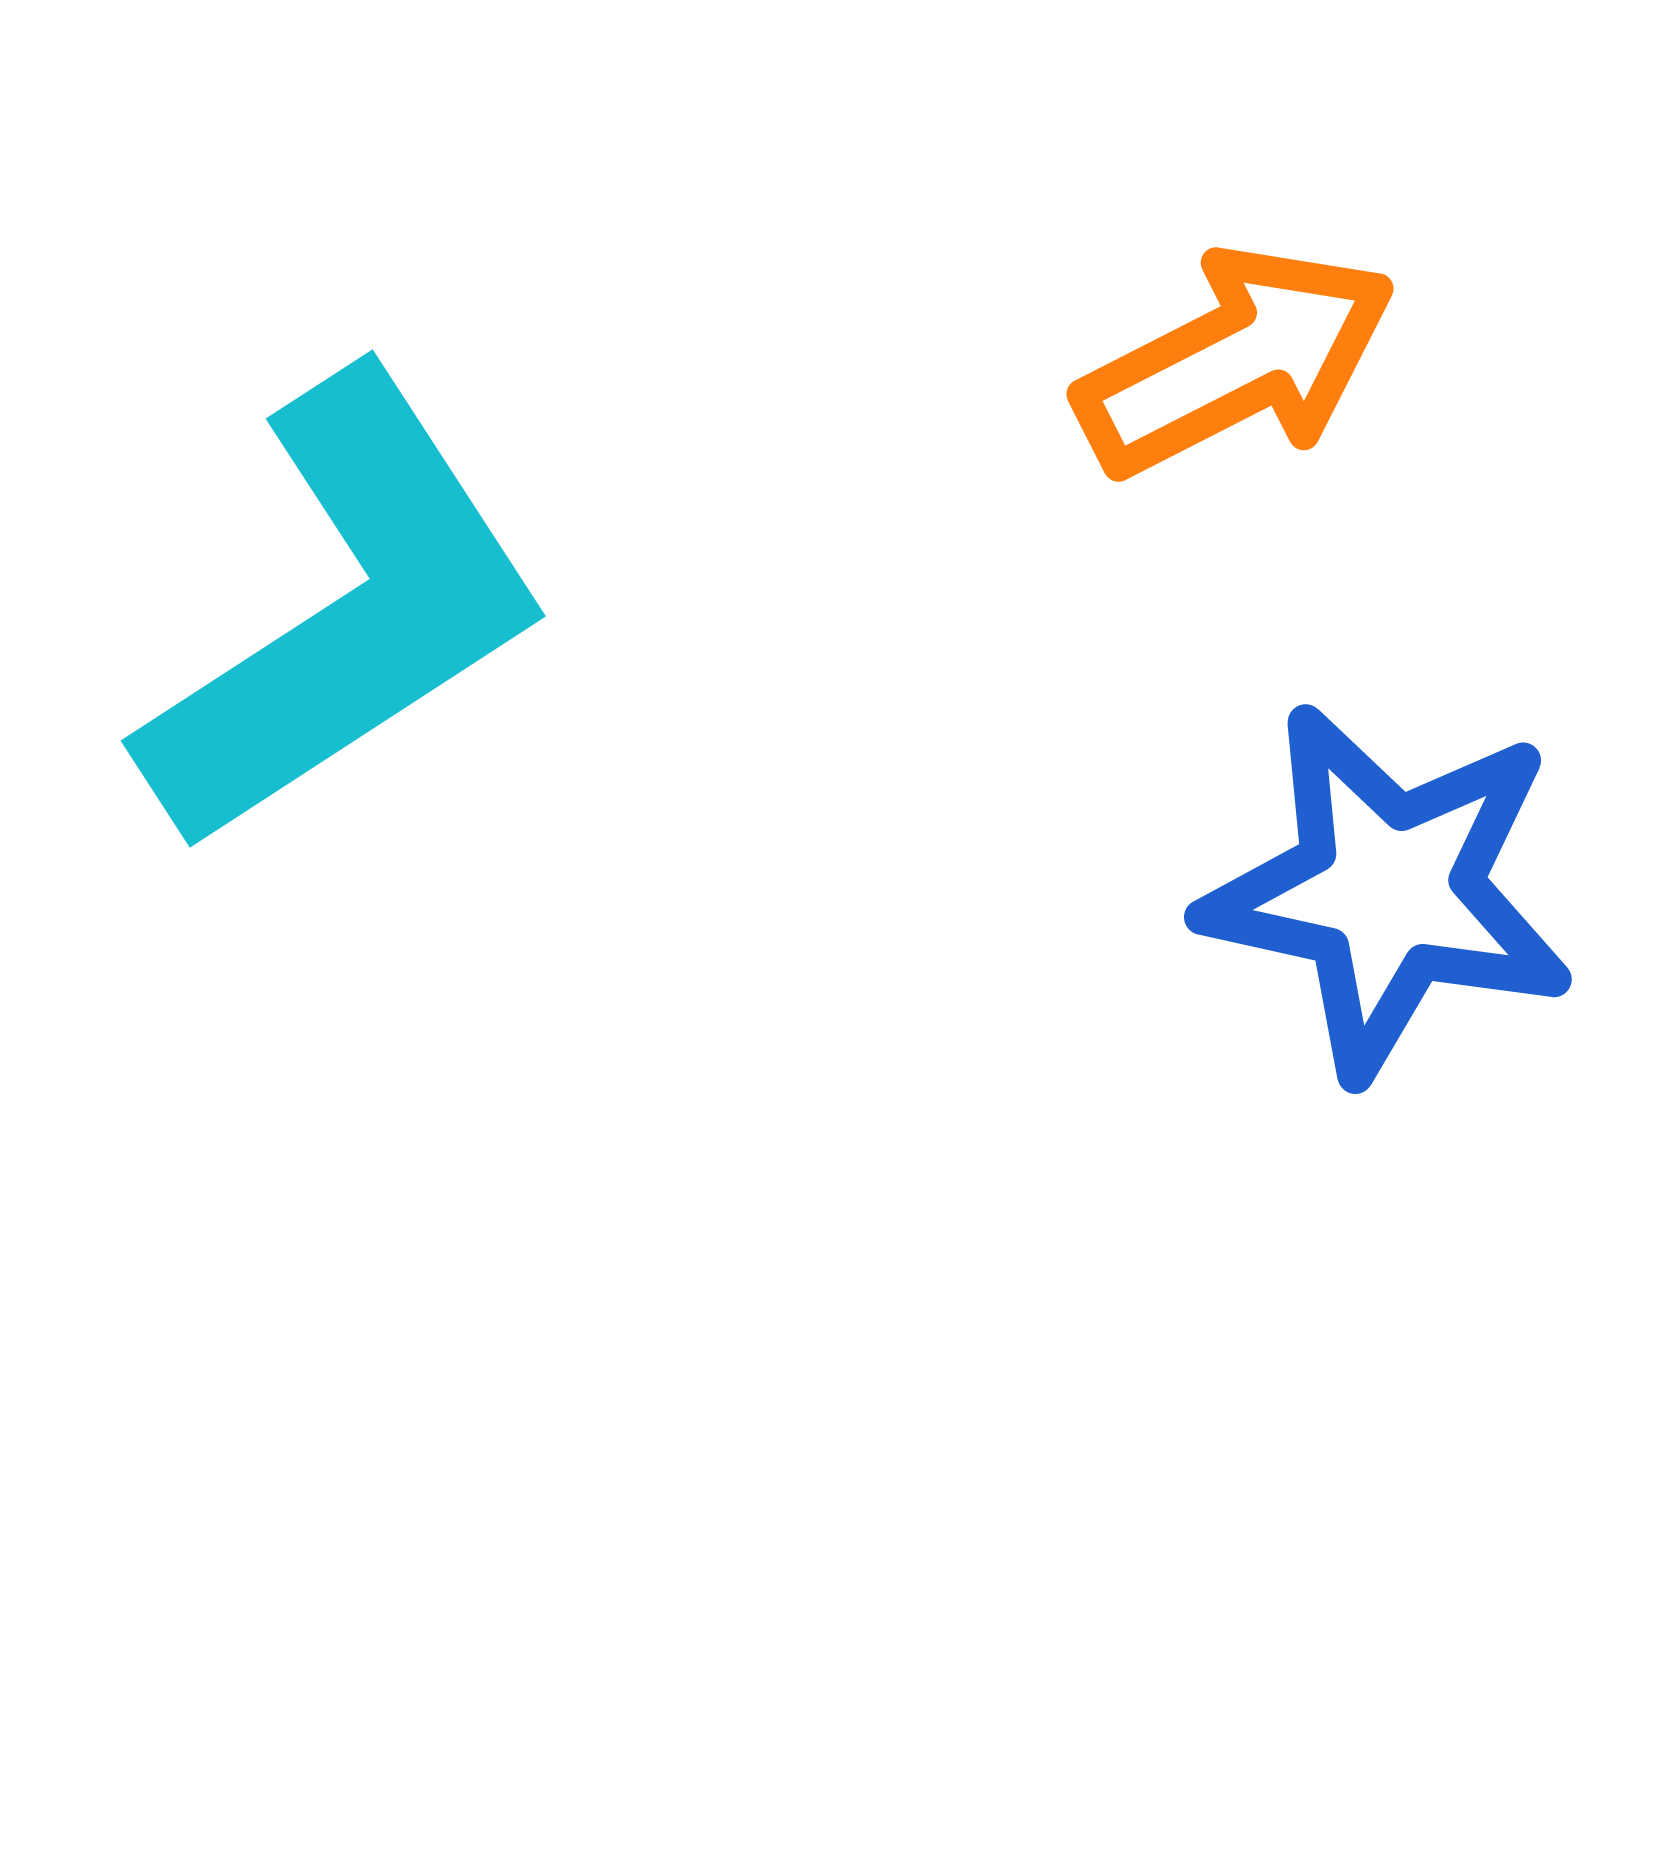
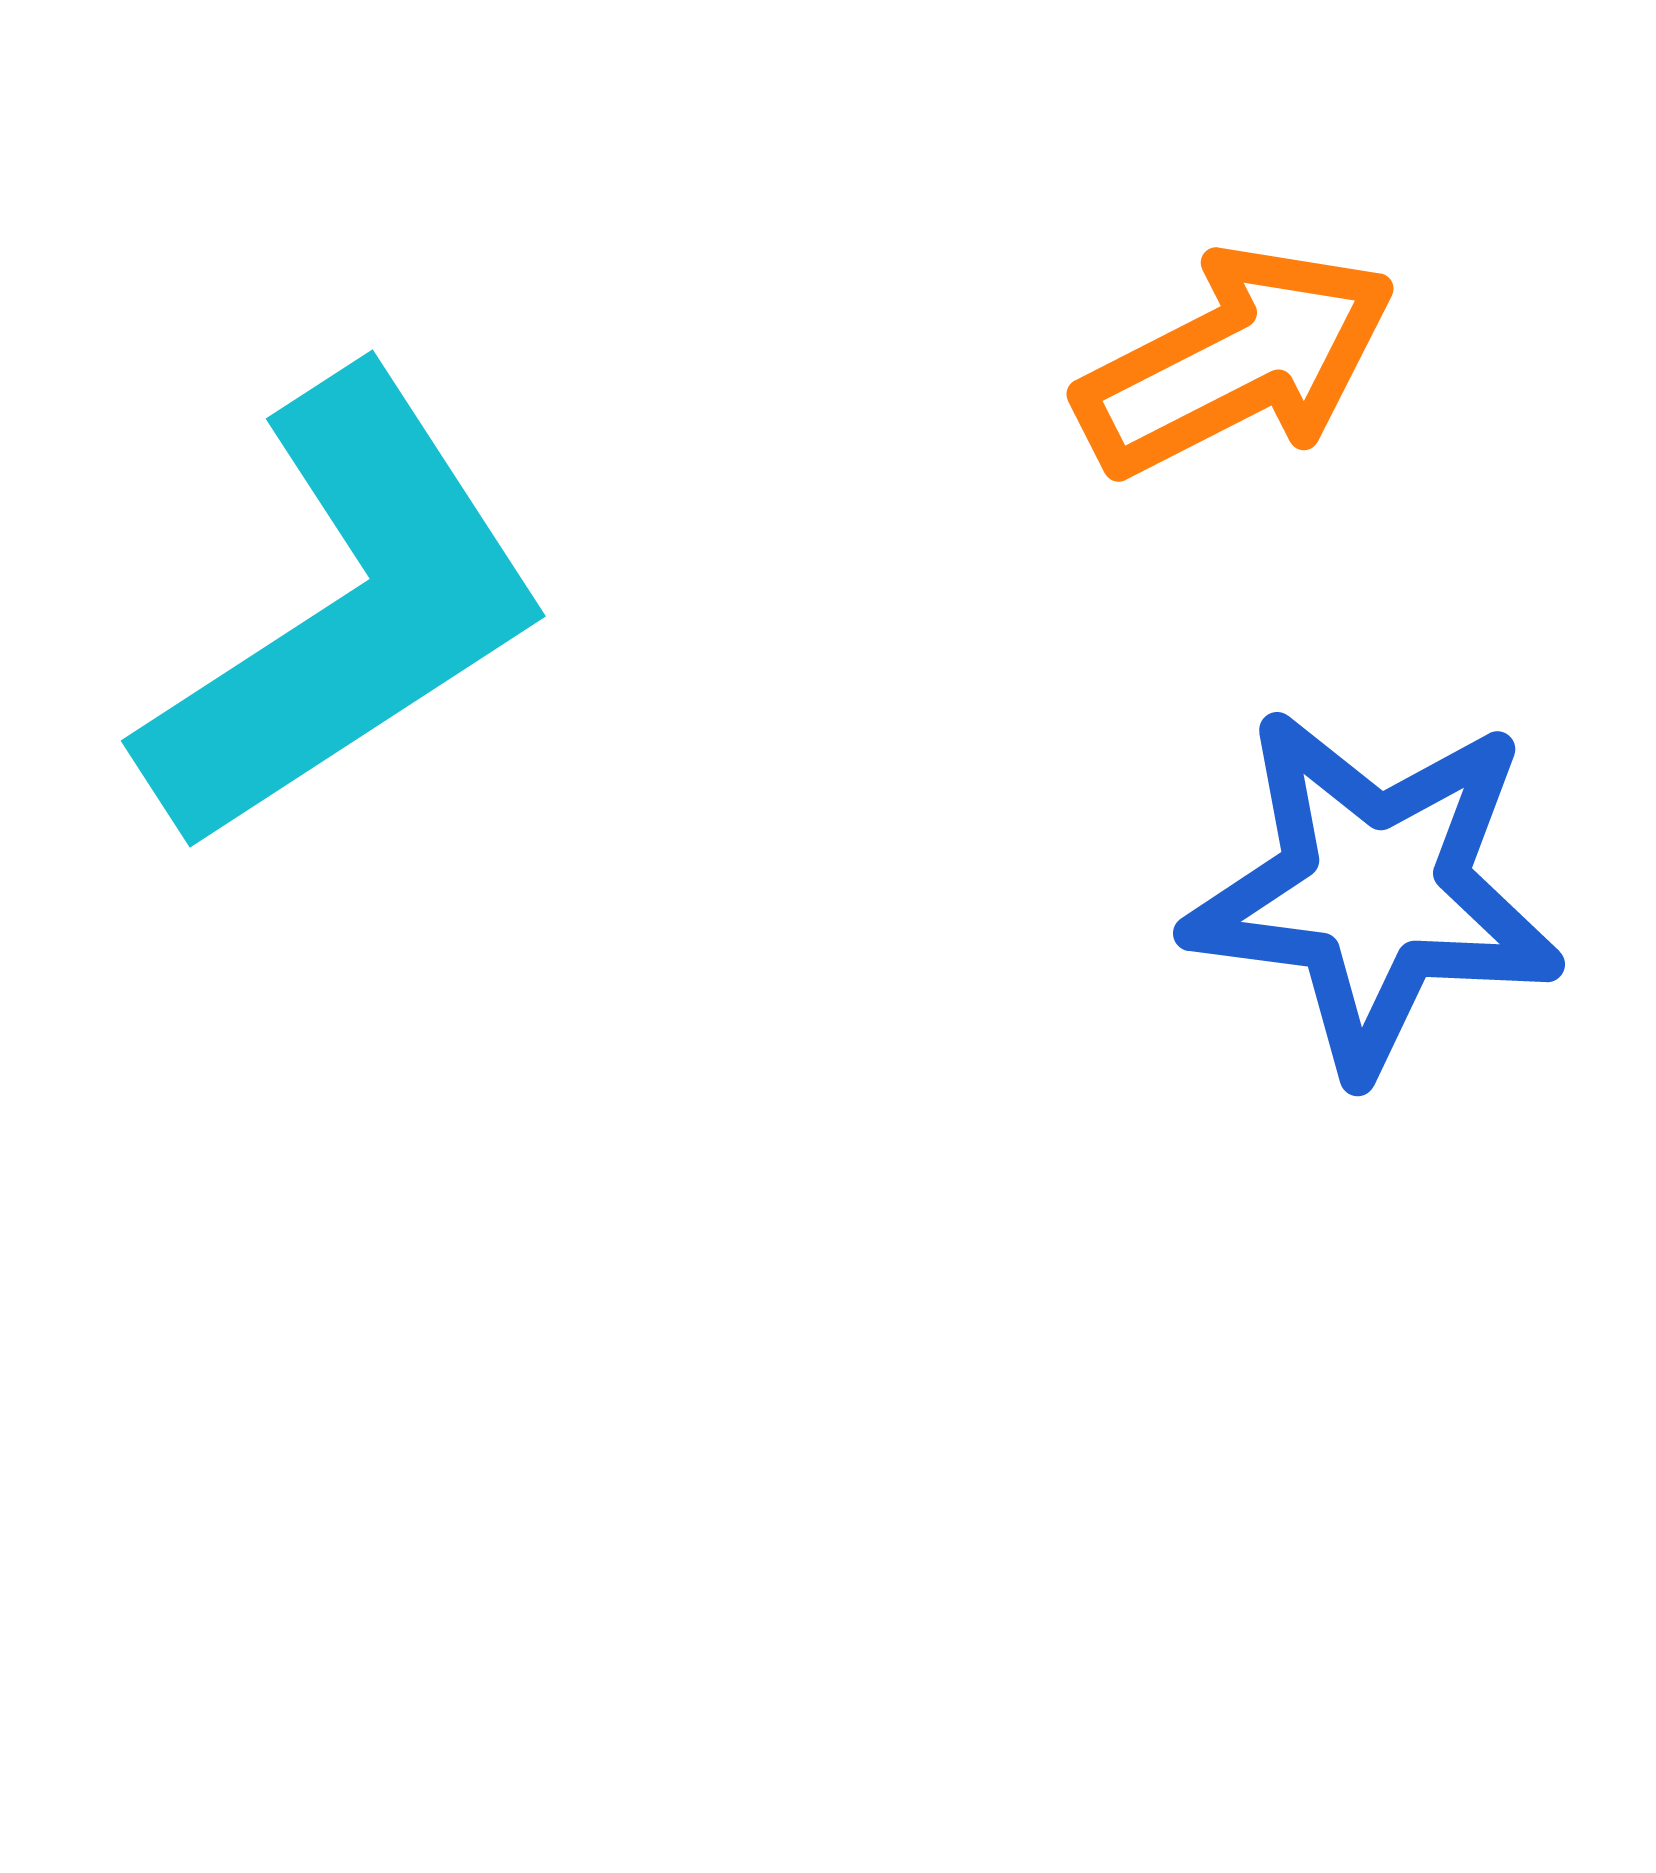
blue star: moved 14 px left; rotated 5 degrees counterclockwise
